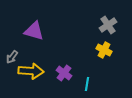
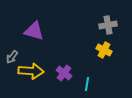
gray cross: rotated 24 degrees clockwise
